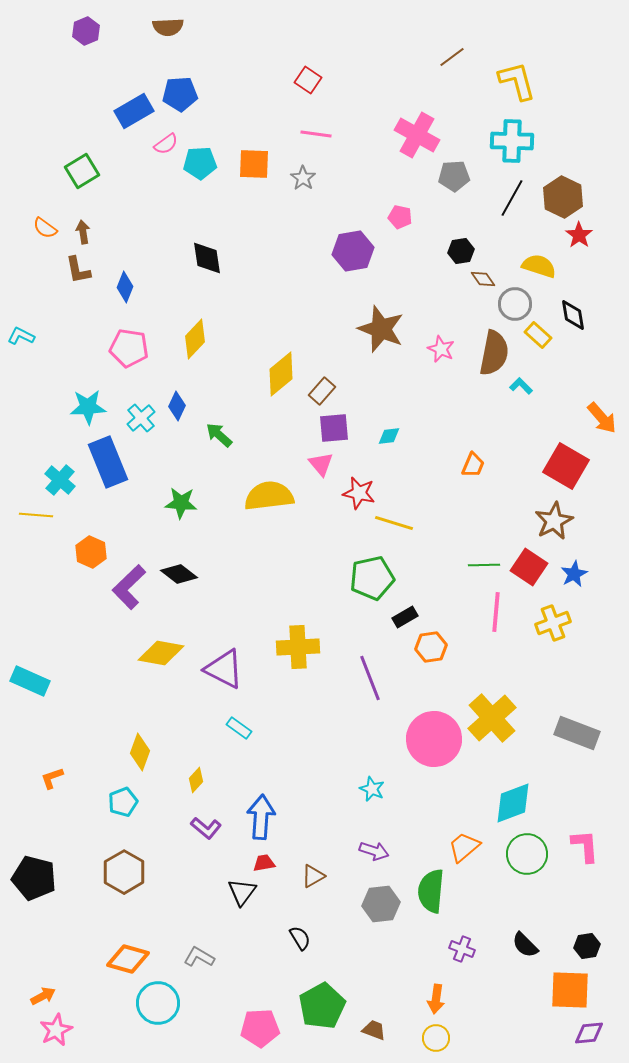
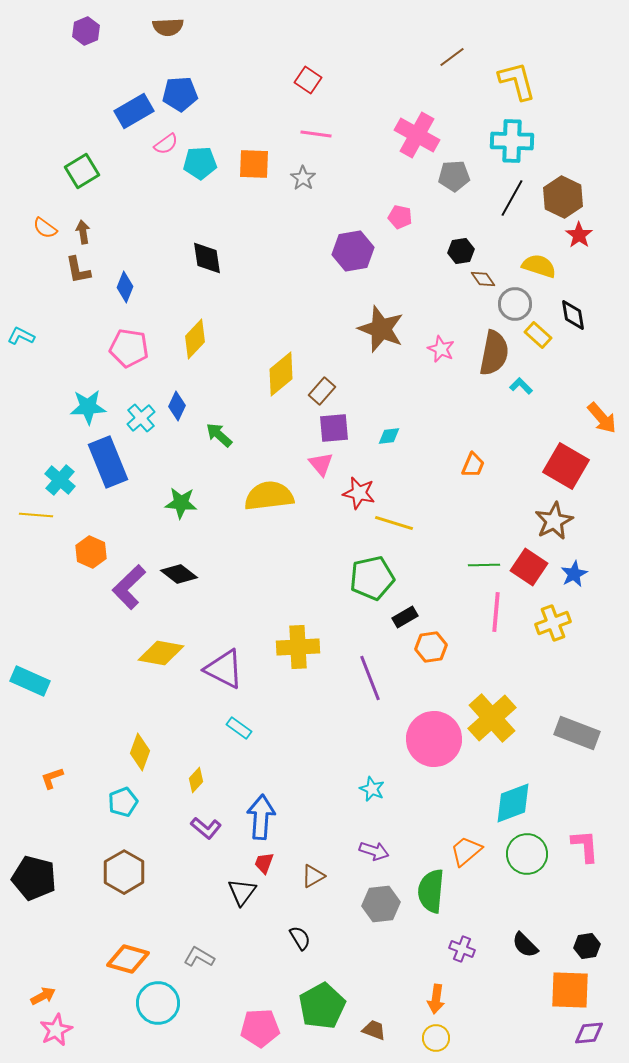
orange trapezoid at (464, 847): moved 2 px right, 4 px down
red trapezoid at (264, 863): rotated 60 degrees counterclockwise
